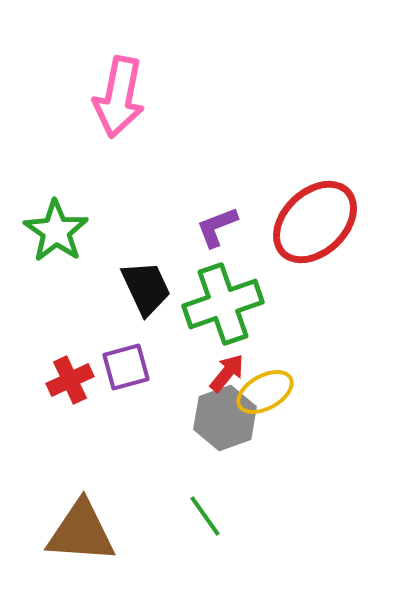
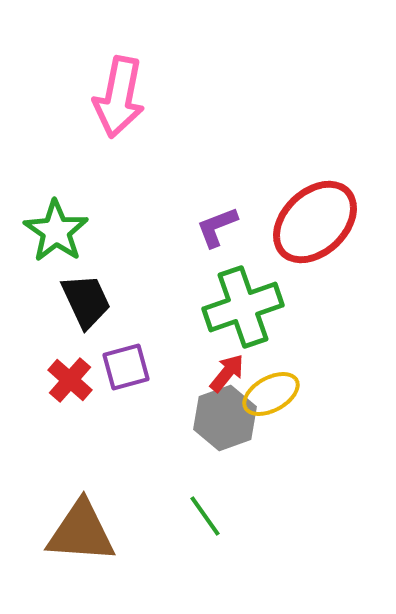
black trapezoid: moved 60 px left, 13 px down
green cross: moved 20 px right, 3 px down
red cross: rotated 24 degrees counterclockwise
yellow ellipse: moved 6 px right, 2 px down
